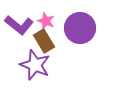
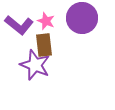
purple circle: moved 2 px right, 10 px up
brown rectangle: moved 4 px down; rotated 25 degrees clockwise
